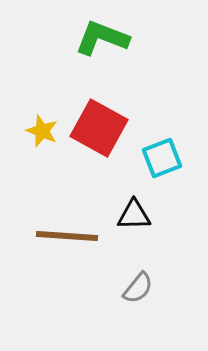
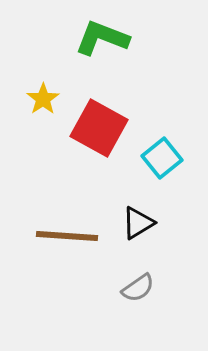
yellow star: moved 1 px right, 32 px up; rotated 16 degrees clockwise
cyan square: rotated 18 degrees counterclockwise
black triangle: moved 4 px right, 8 px down; rotated 30 degrees counterclockwise
gray semicircle: rotated 16 degrees clockwise
